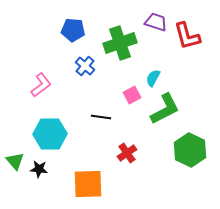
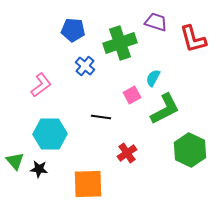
red L-shape: moved 6 px right, 3 px down
